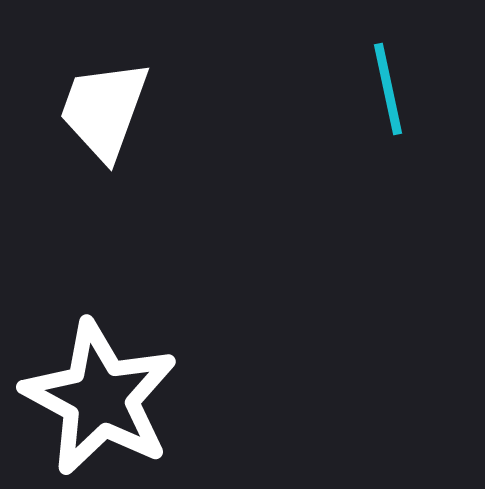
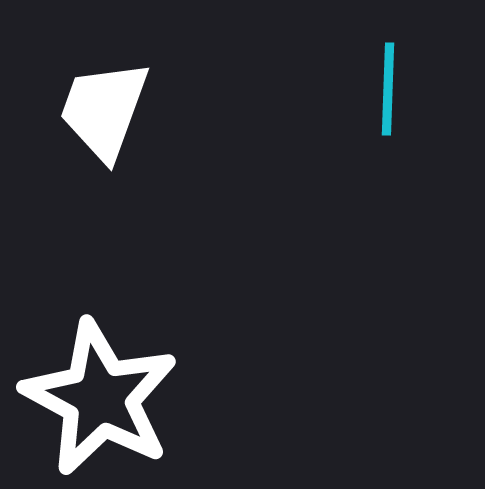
cyan line: rotated 14 degrees clockwise
